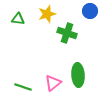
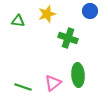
green triangle: moved 2 px down
green cross: moved 1 px right, 5 px down
